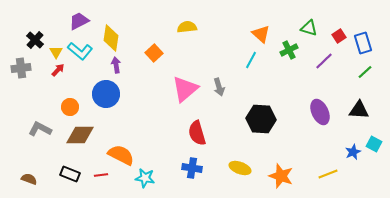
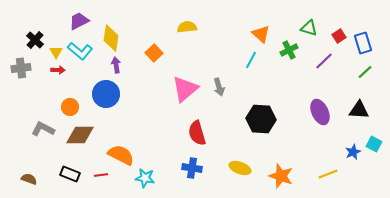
red arrow: rotated 48 degrees clockwise
gray L-shape: moved 3 px right
